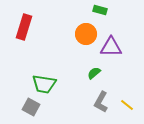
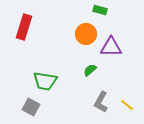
green semicircle: moved 4 px left, 3 px up
green trapezoid: moved 1 px right, 3 px up
